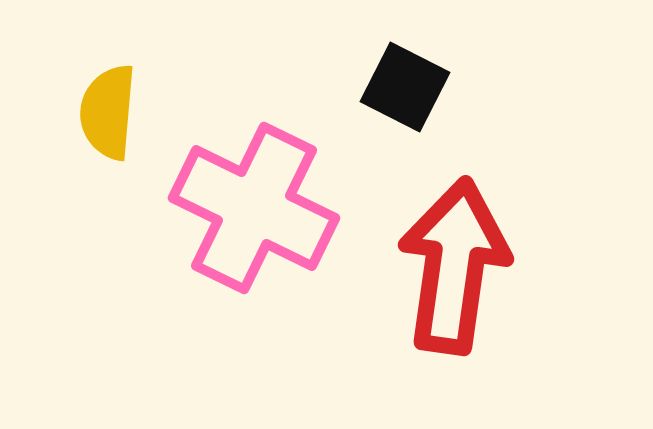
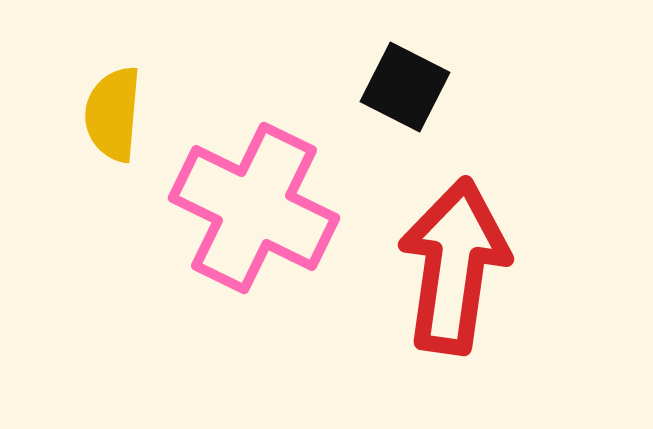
yellow semicircle: moved 5 px right, 2 px down
